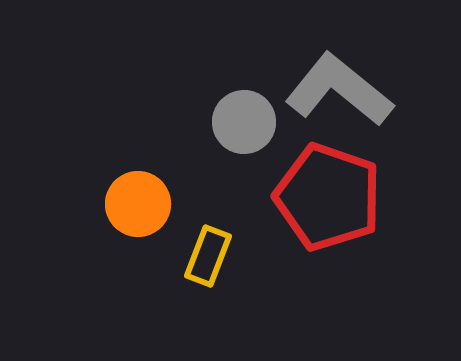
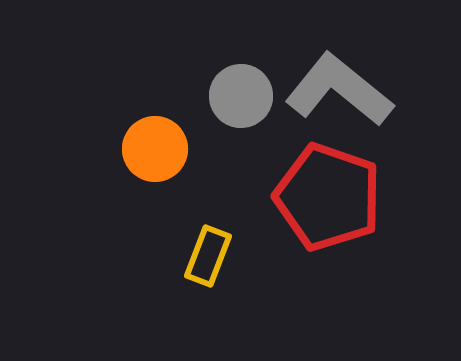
gray circle: moved 3 px left, 26 px up
orange circle: moved 17 px right, 55 px up
